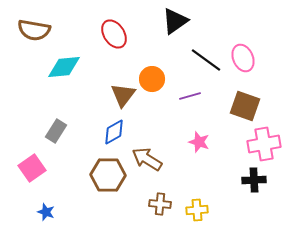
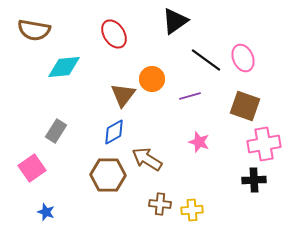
yellow cross: moved 5 px left
